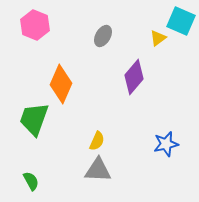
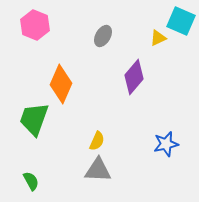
yellow triangle: rotated 12 degrees clockwise
